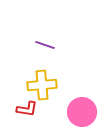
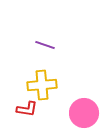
pink circle: moved 2 px right, 1 px down
